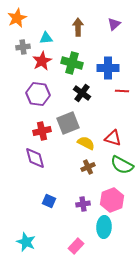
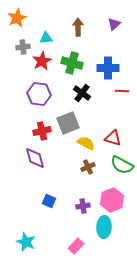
purple hexagon: moved 1 px right
purple cross: moved 2 px down
